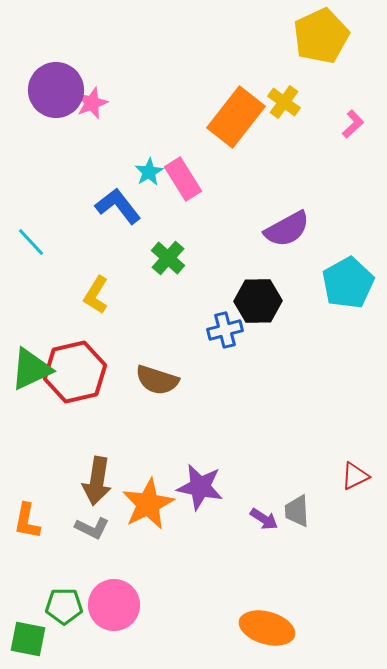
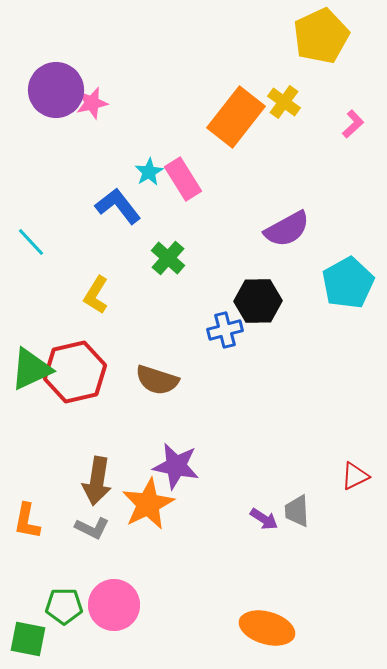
pink star: rotated 8 degrees clockwise
purple star: moved 24 px left, 21 px up
